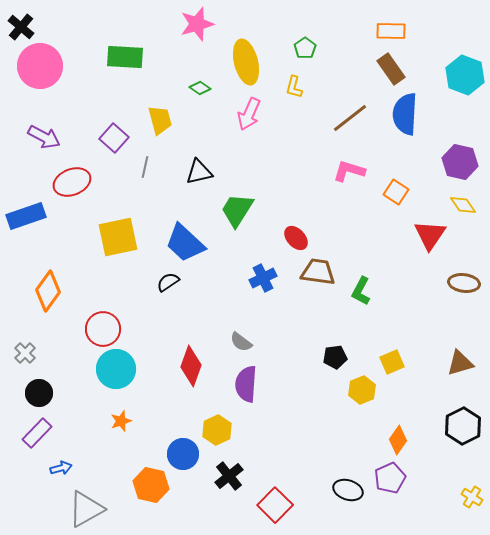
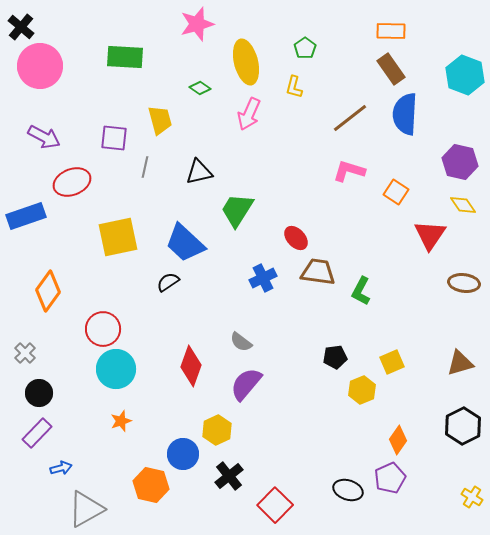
purple square at (114, 138): rotated 36 degrees counterclockwise
purple semicircle at (246, 384): rotated 36 degrees clockwise
